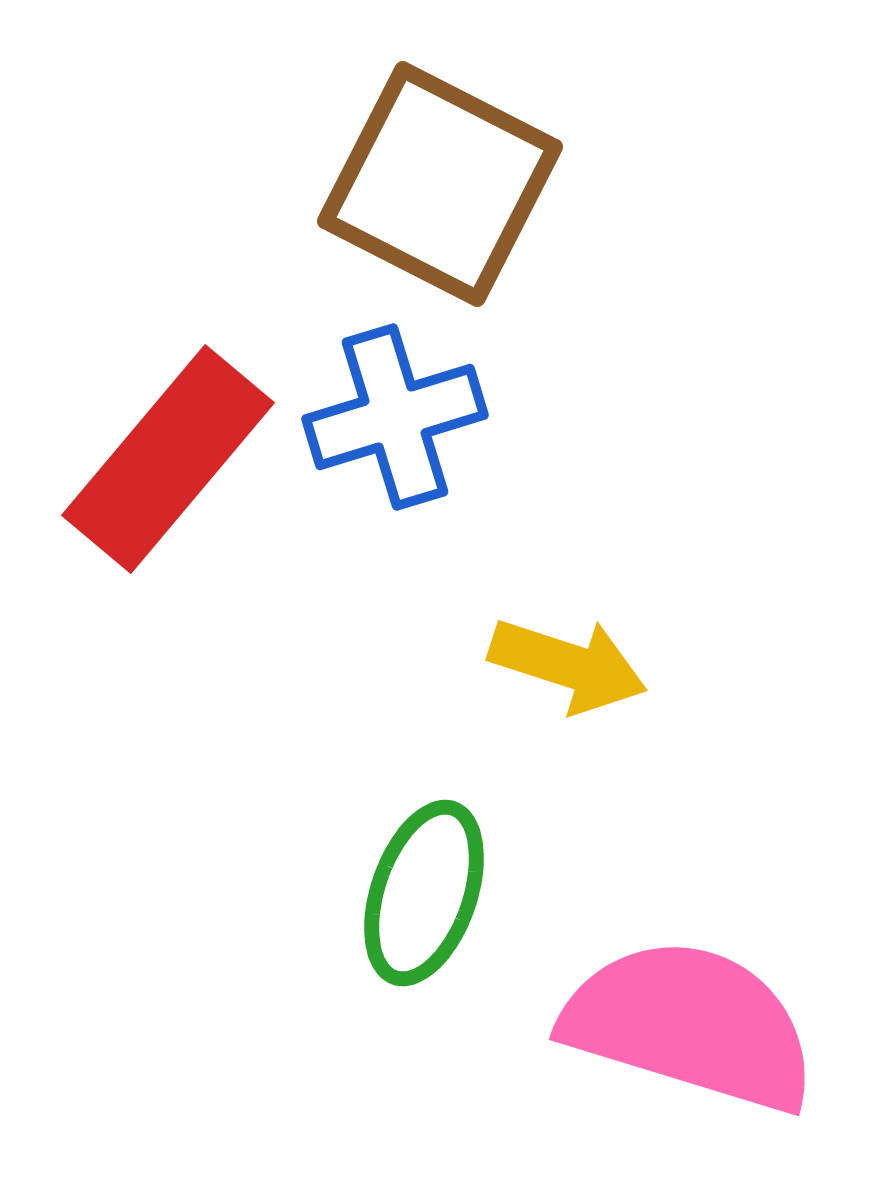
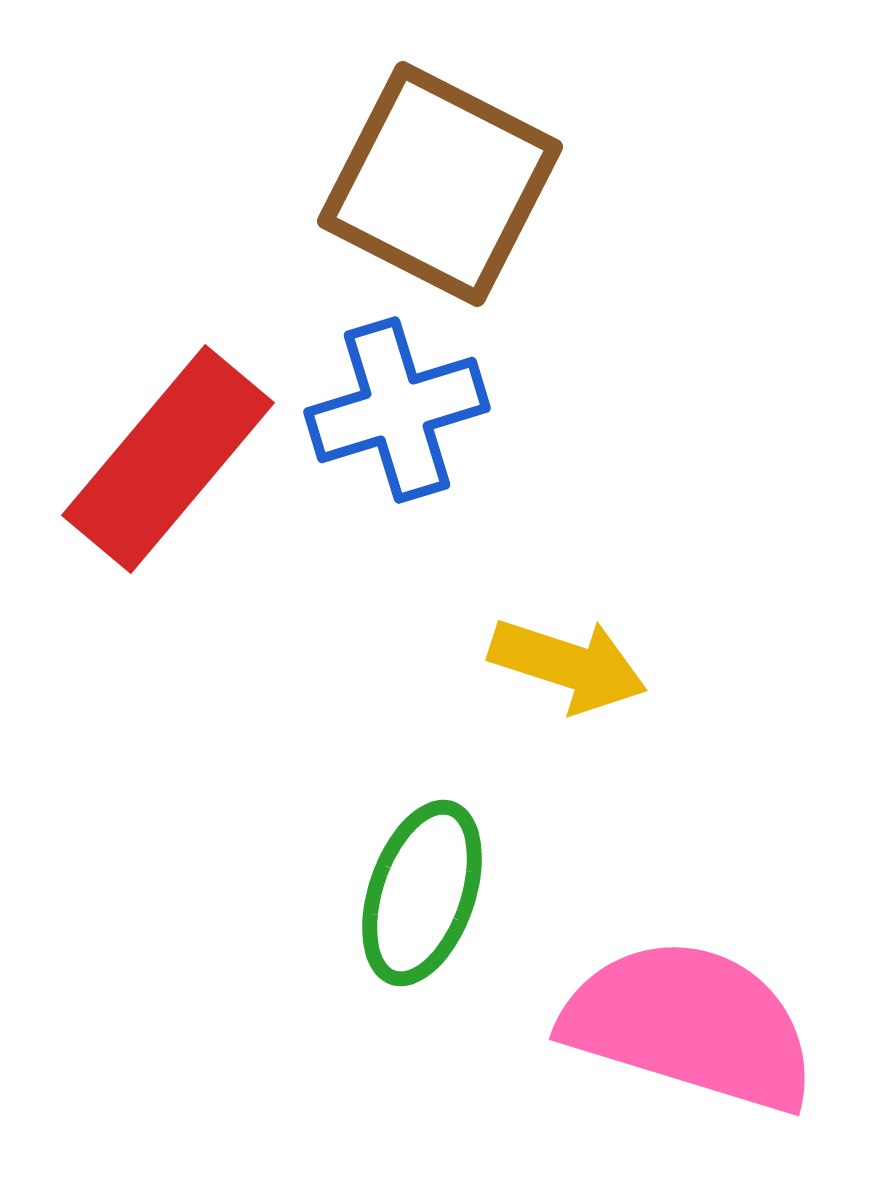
blue cross: moved 2 px right, 7 px up
green ellipse: moved 2 px left
